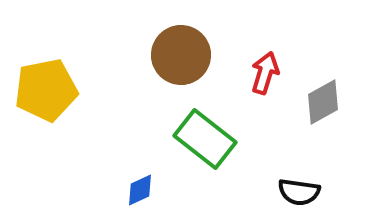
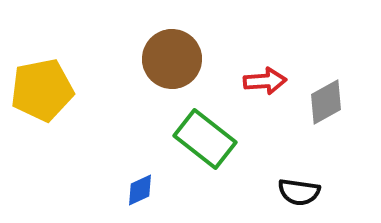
brown circle: moved 9 px left, 4 px down
red arrow: moved 8 px down; rotated 69 degrees clockwise
yellow pentagon: moved 4 px left
gray diamond: moved 3 px right
